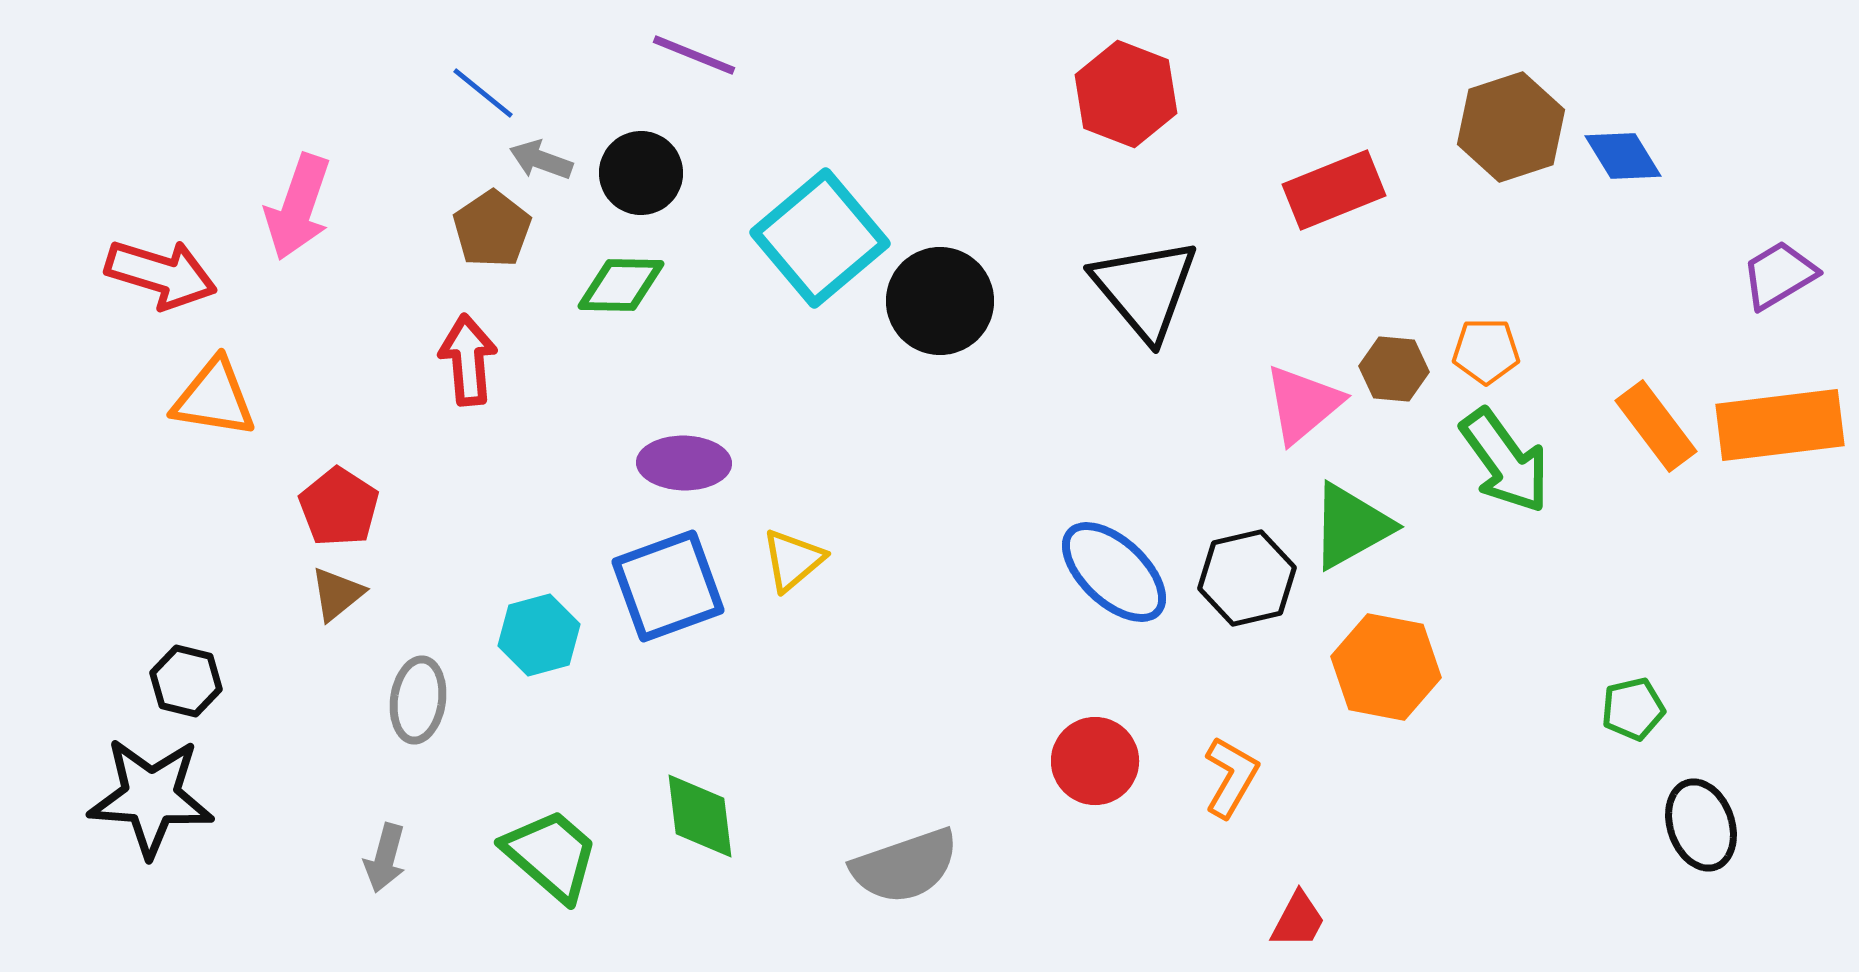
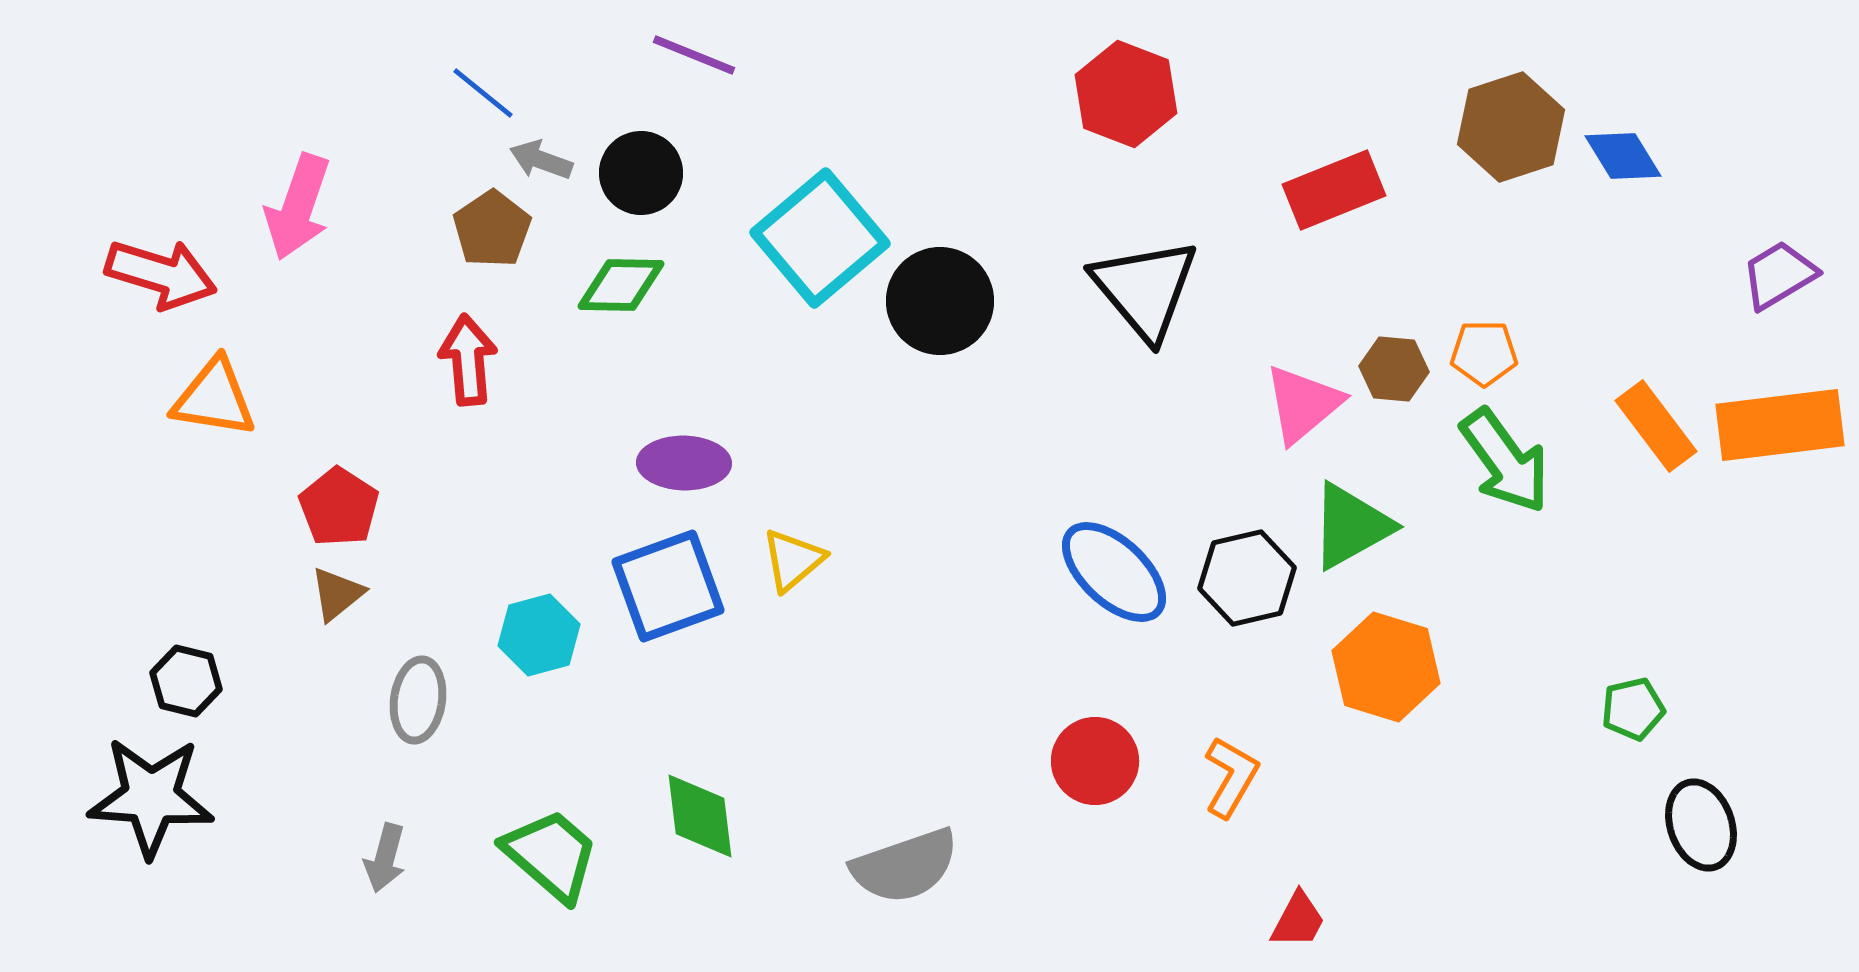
orange pentagon at (1486, 351): moved 2 px left, 2 px down
orange hexagon at (1386, 667): rotated 6 degrees clockwise
